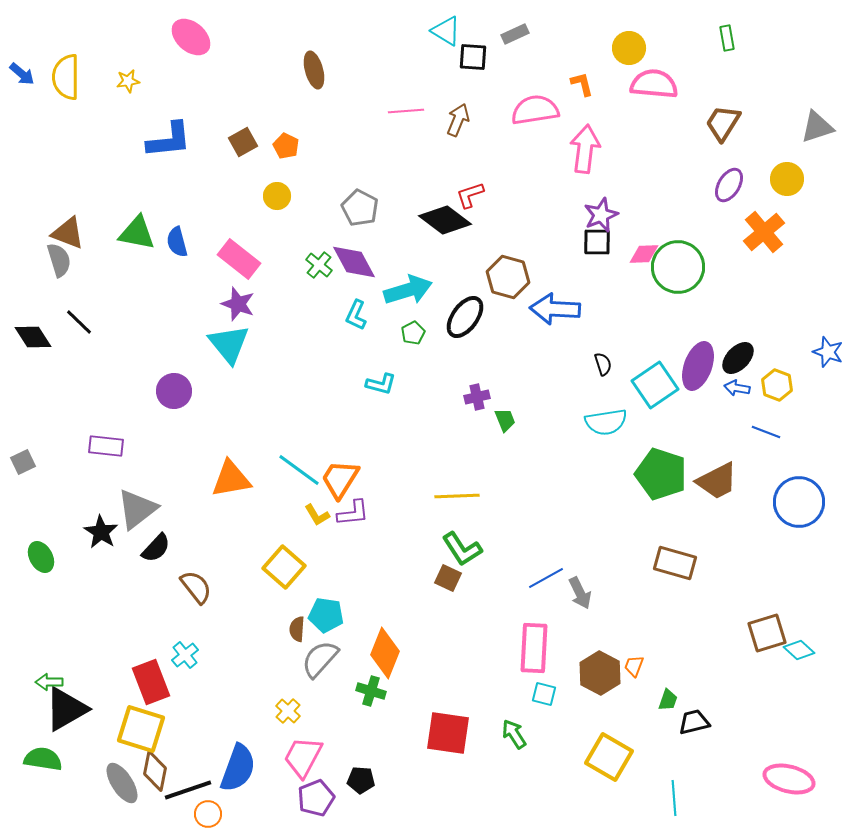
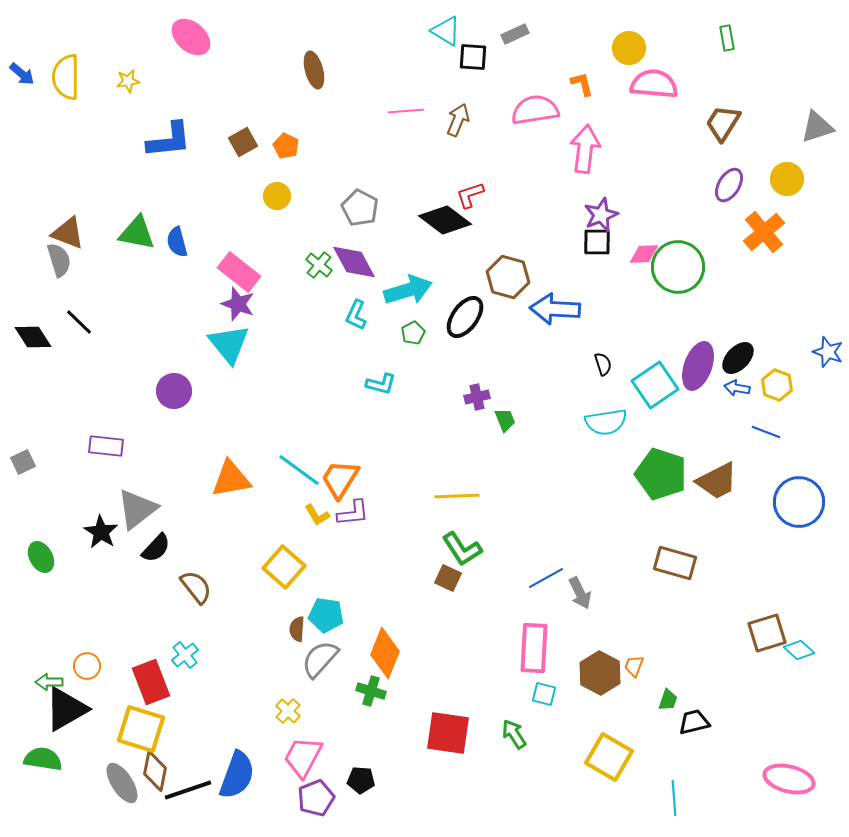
pink rectangle at (239, 259): moved 13 px down
blue semicircle at (238, 768): moved 1 px left, 7 px down
orange circle at (208, 814): moved 121 px left, 148 px up
